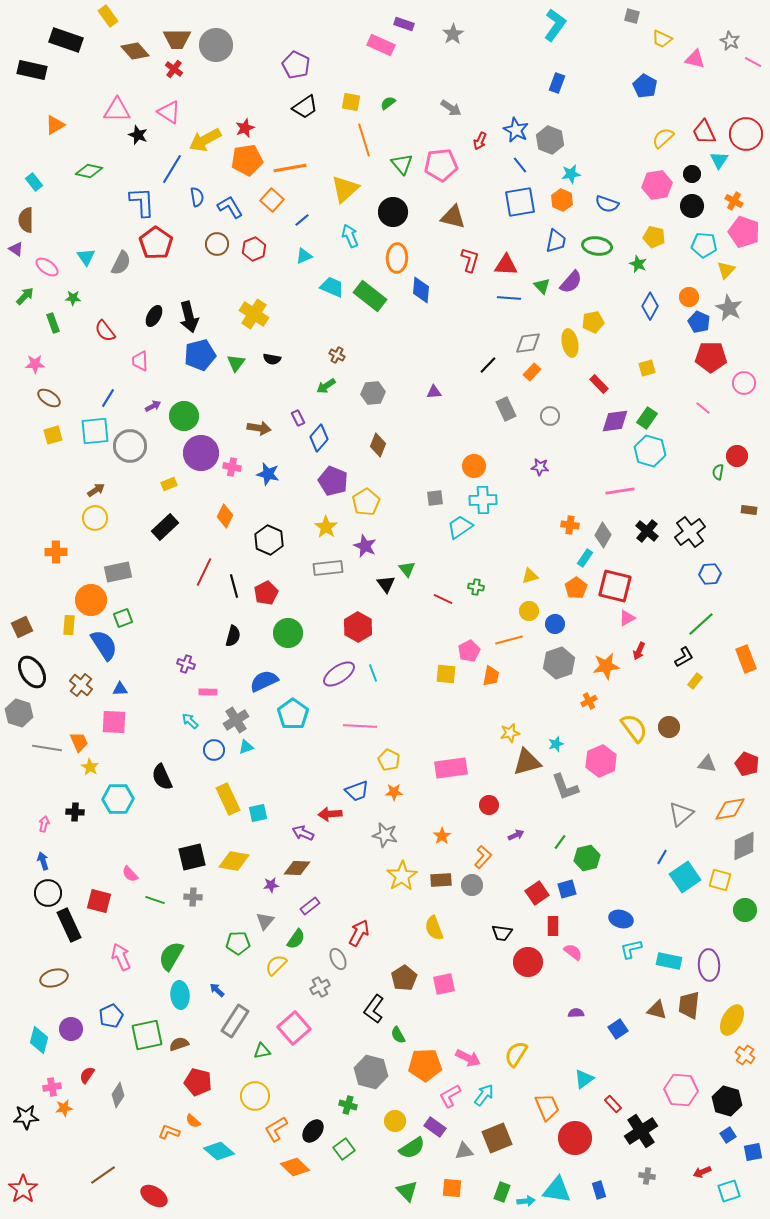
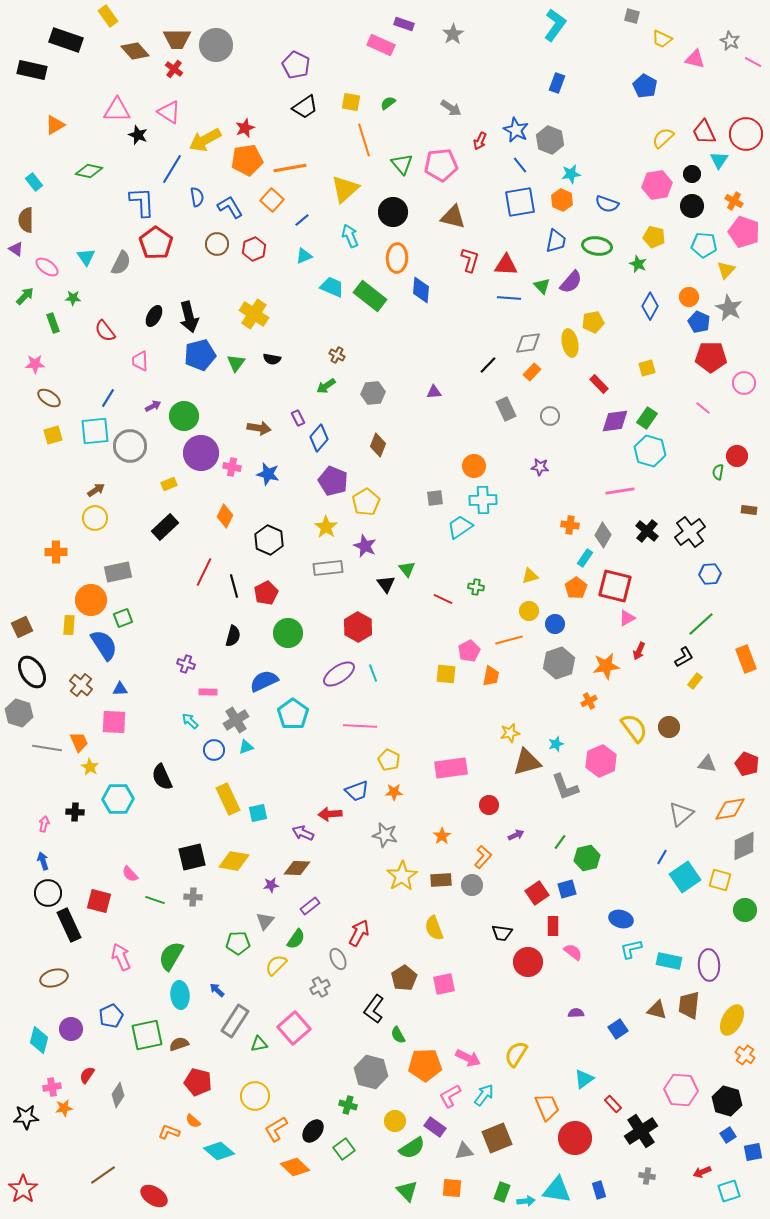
green triangle at (262, 1051): moved 3 px left, 7 px up
